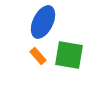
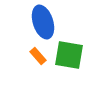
blue ellipse: rotated 44 degrees counterclockwise
